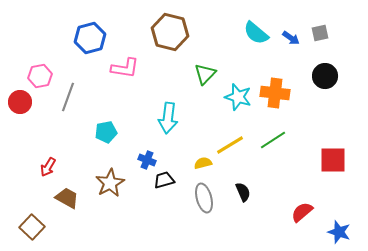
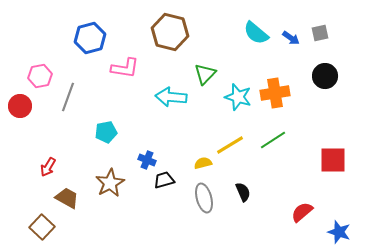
orange cross: rotated 16 degrees counterclockwise
red circle: moved 4 px down
cyan arrow: moved 3 px right, 21 px up; rotated 88 degrees clockwise
brown square: moved 10 px right
